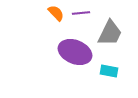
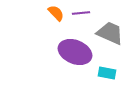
gray trapezoid: rotated 92 degrees counterclockwise
cyan rectangle: moved 2 px left, 2 px down
